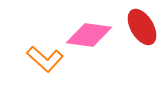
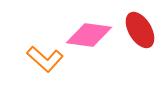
red ellipse: moved 2 px left, 3 px down
